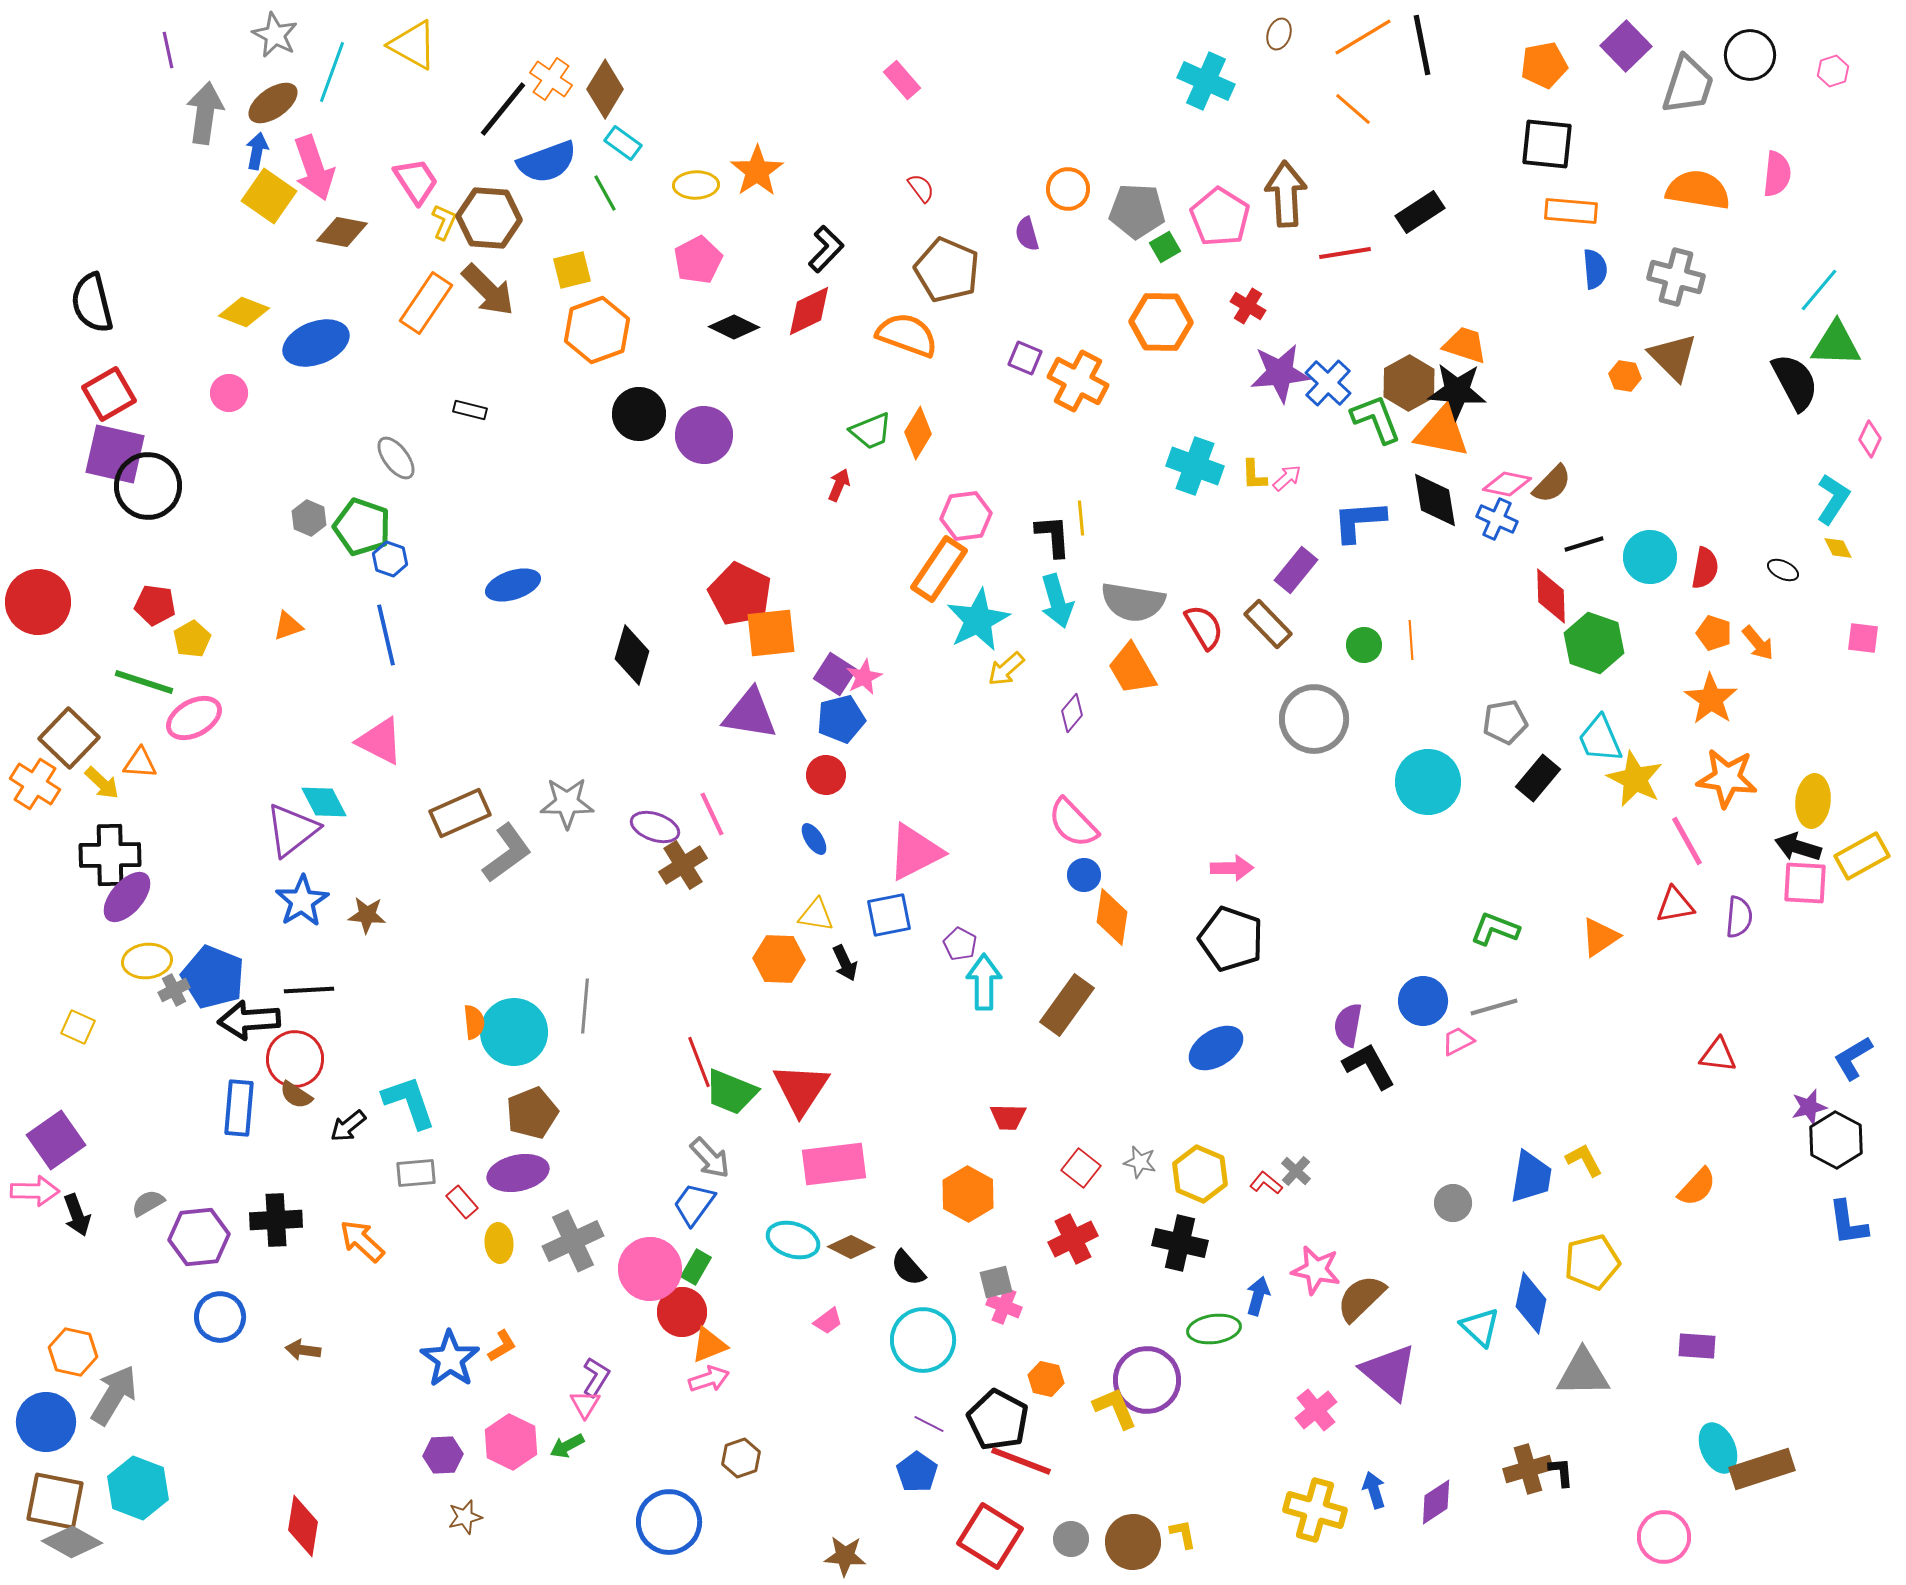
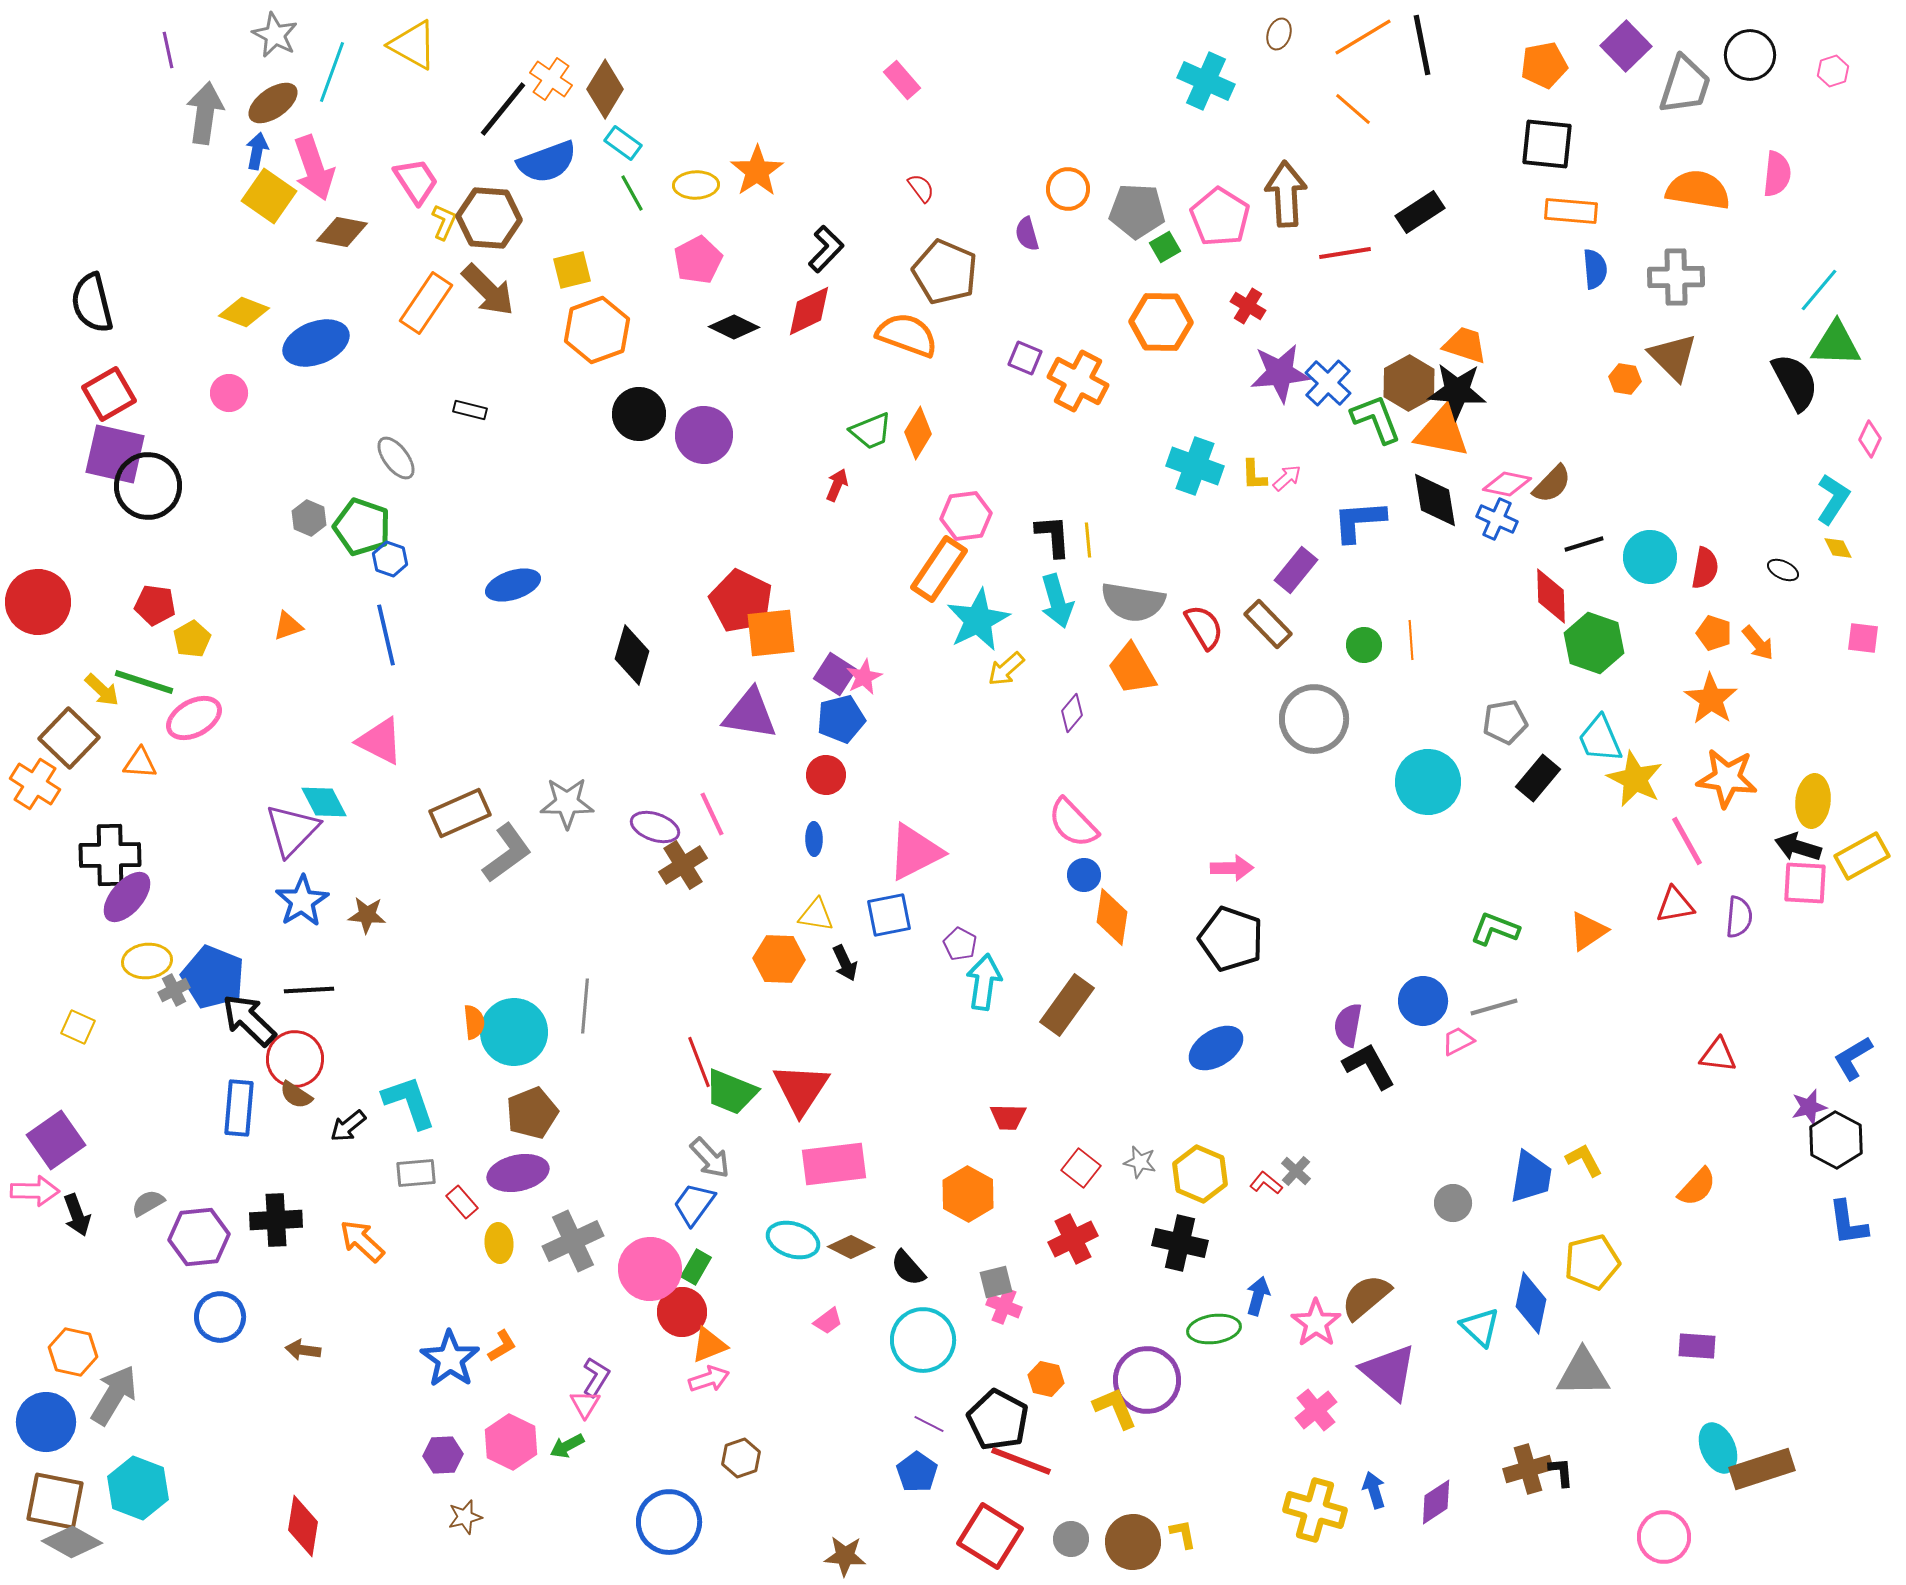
gray trapezoid at (1688, 85): moved 3 px left
green line at (605, 193): moved 27 px right
brown pentagon at (947, 270): moved 2 px left, 2 px down
gray cross at (1676, 277): rotated 16 degrees counterclockwise
orange hexagon at (1625, 376): moved 3 px down
red arrow at (839, 485): moved 2 px left
yellow line at (1081, 518): moved 7 px right, 22 px down
red pentagon at (740, 594): moved 1 px right, 7 px down
yellow arrow at (102, 783): moved 93 px up
purple triangle at (292, 830): rotated 8 degrees counterclockwise
blue ellipse at (814, 839): rotated 32 degrees clockwise
orange triangle at (1600, 937): moved 12 px left, 6 px up
cyan arrow at (984, 982): rotated 8 degrees clockwise
black arrow at (249, 1020): rotated 48 degrees clockwise
pink star at (1316, 1270): moved 53 px down; rotated 24 degrees clockwise
brown semicircle at (1361, 1298): moved 5 px right, 1 px up; rotated 4 degrees clockwise
